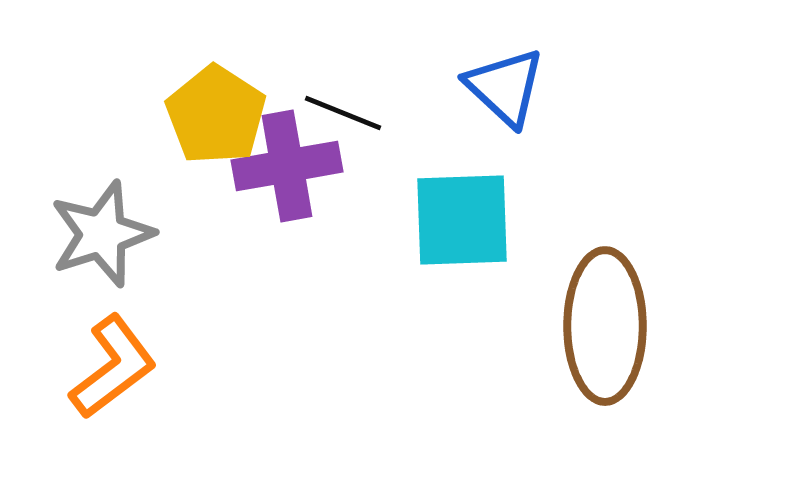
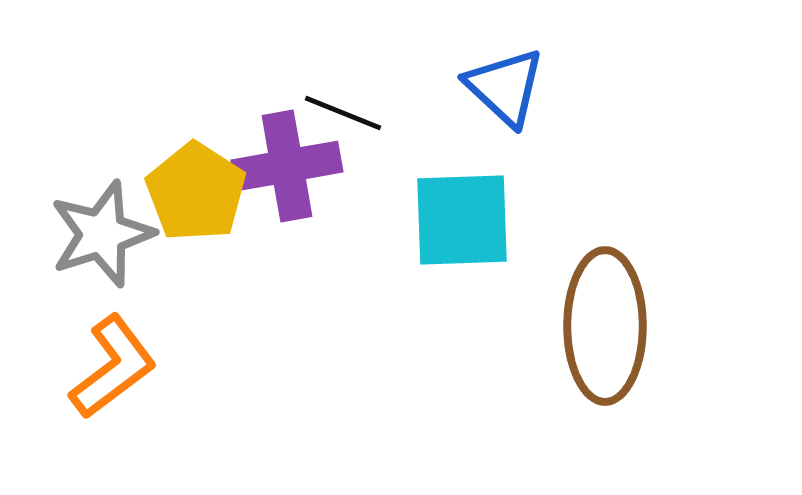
yellow pentagon: moved 20 px left, 77 px down
